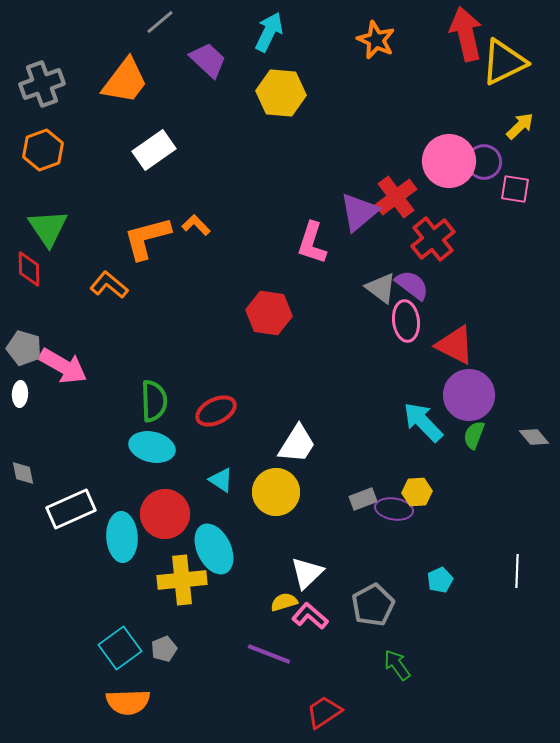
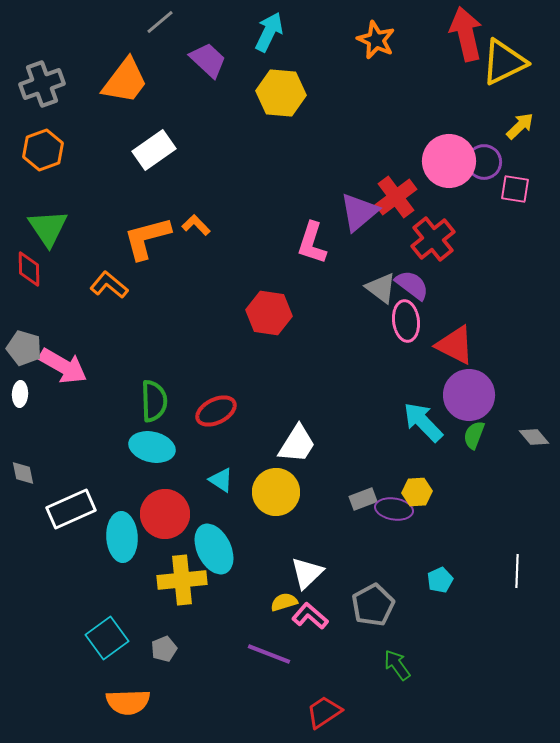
cyan square at (120, 648): moved 13 px left, 10 px up
